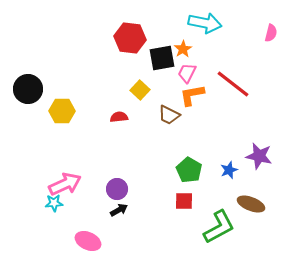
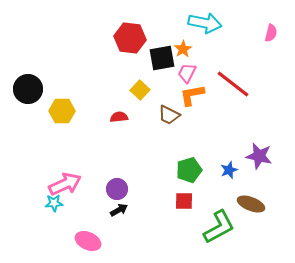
green pentagon: rotated 25 degrees clockwise
